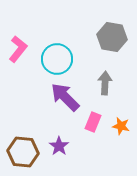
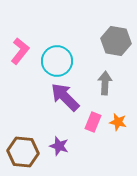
gray hexagon: moved 4 px right, 4 px down
pink L-shape: moved 2 px right, 2 px down
cyan circle: moved 2 px down
orange star: moved 3 px left, 4 px up
purple star: rotated 18 degrees counterclockwise
